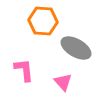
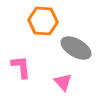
pink L-shape: moved 3 px left, 3 px up
